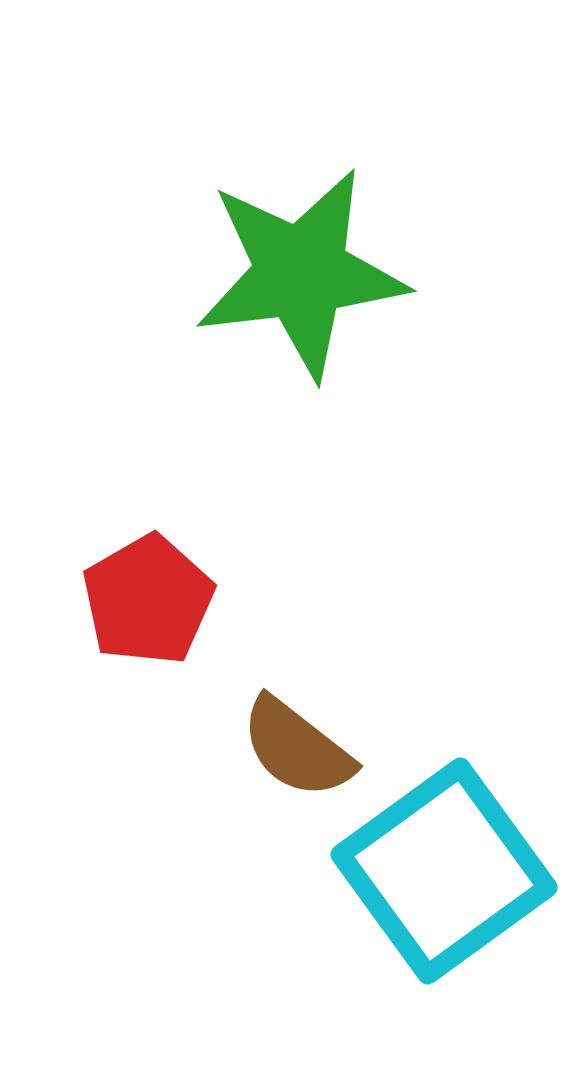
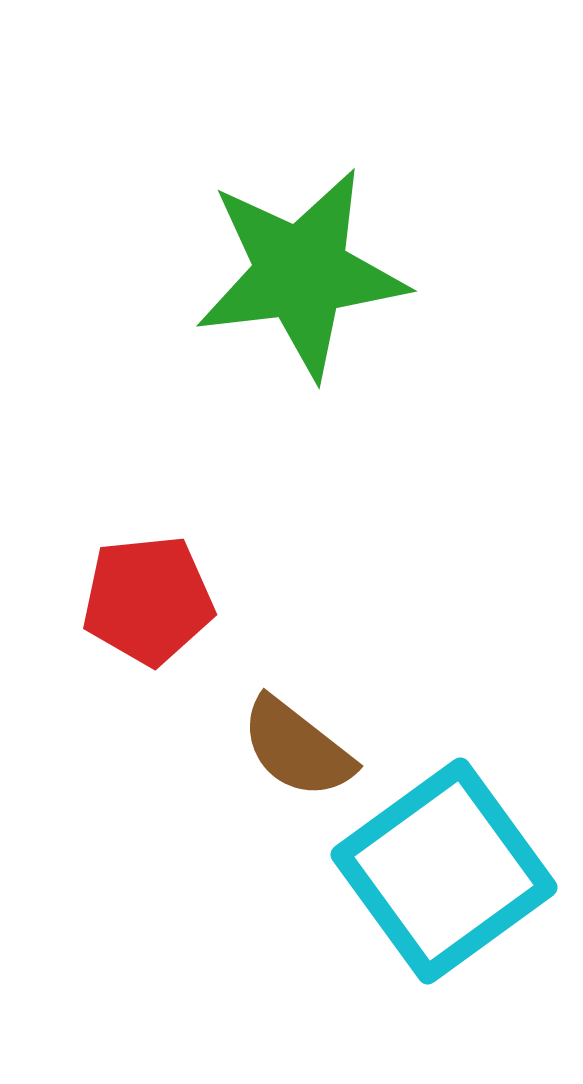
red pentagon: rotated 24 degrees clockwise
